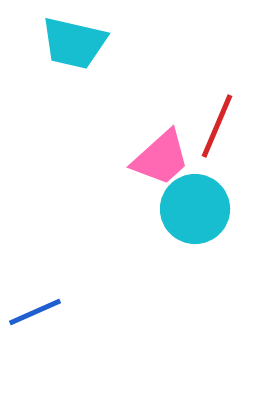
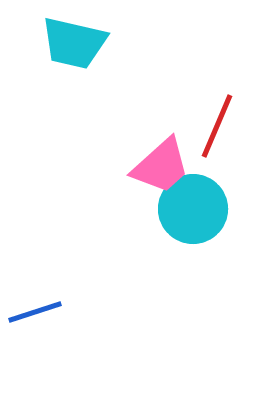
pink trapezoid: moved 8 px down
cyan circle: moved 2 px left
blue line: rotated 6 degrees clockwise
